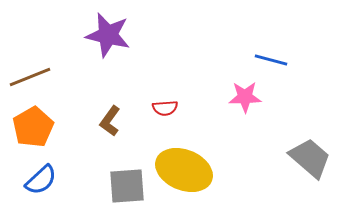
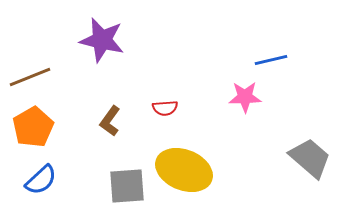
purple star: moved 6 px left, 5 px down
blue line: rotated 28 degrees counterclockwise
